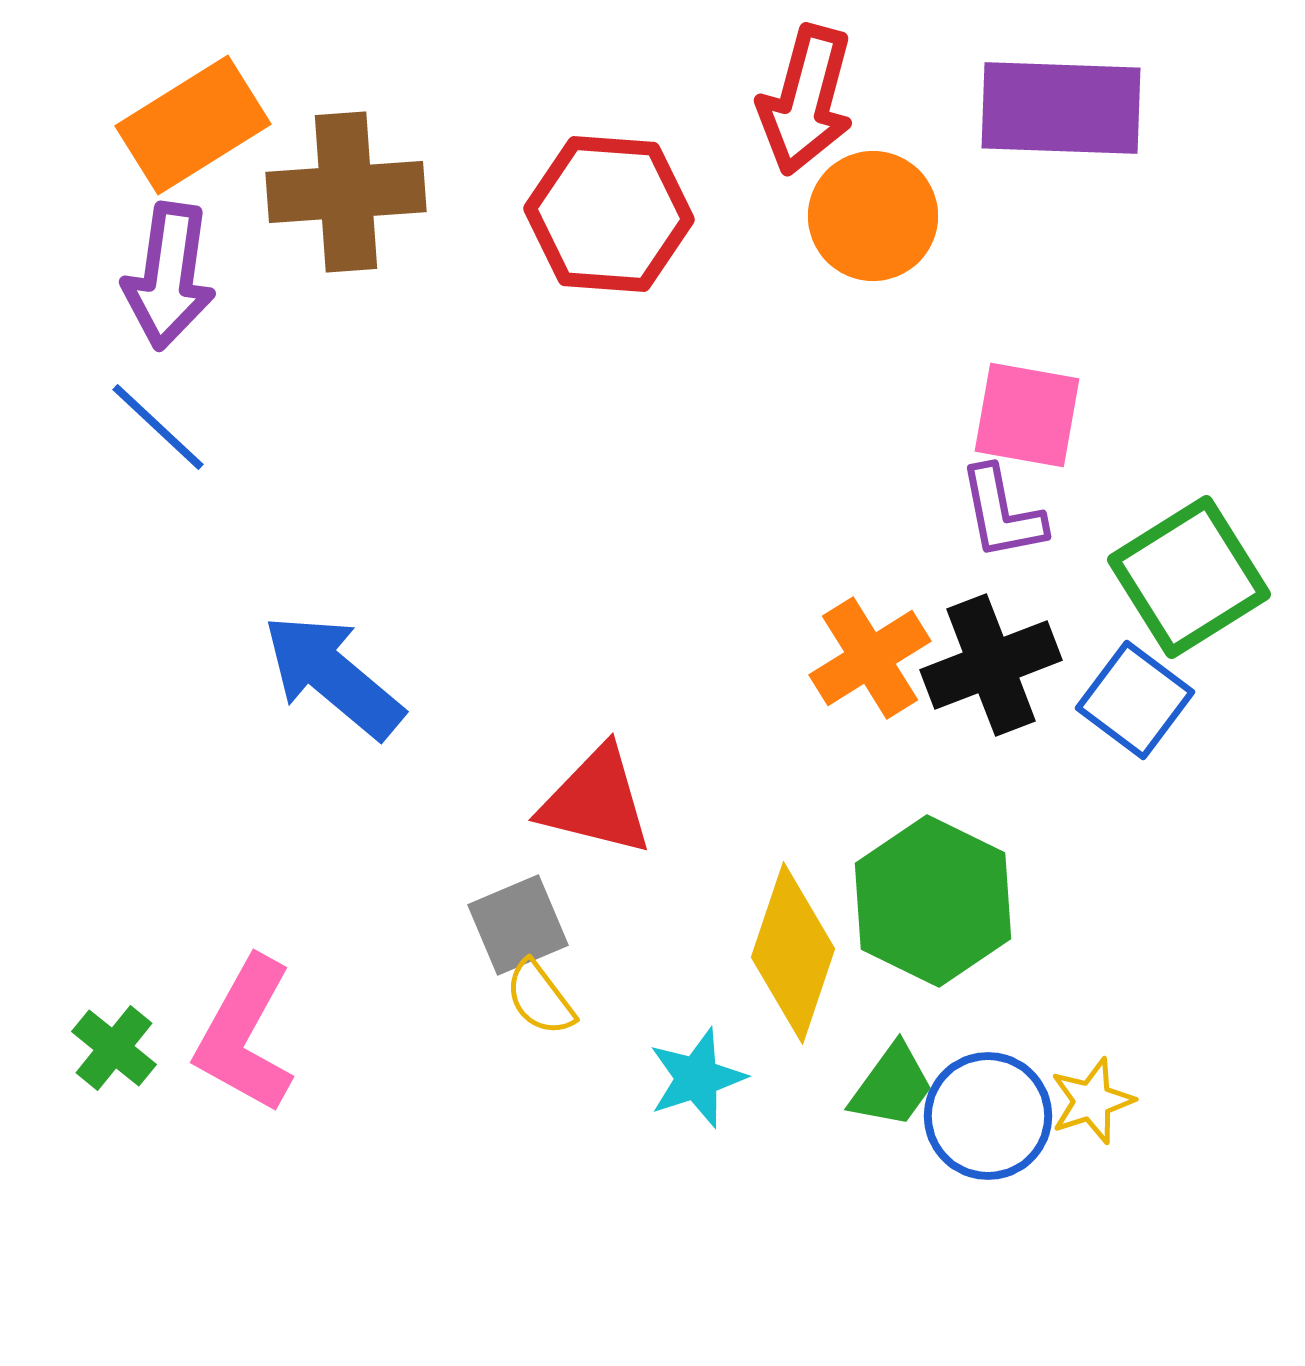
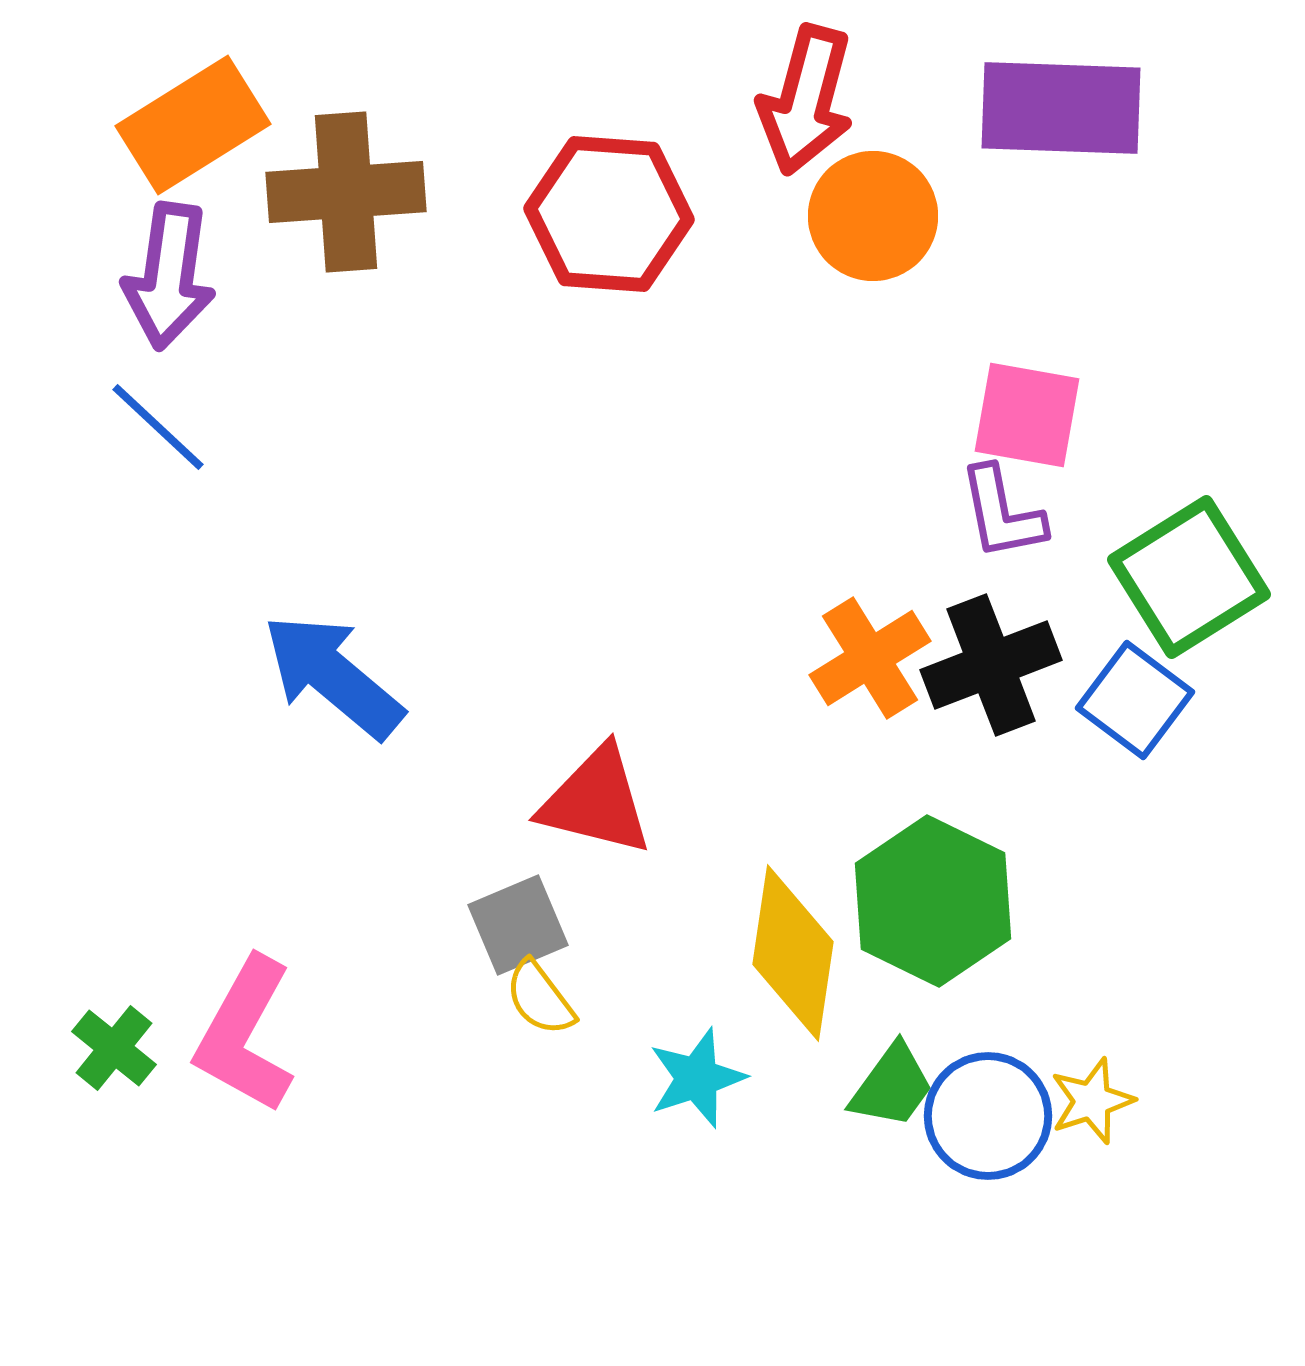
yellow diamond: rotated 10 degrees counterclockwise
